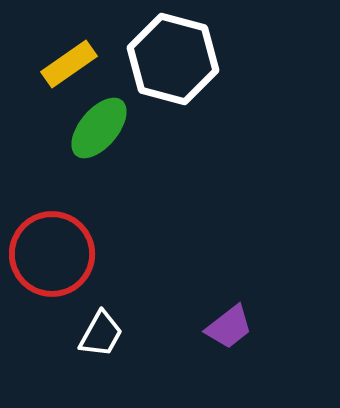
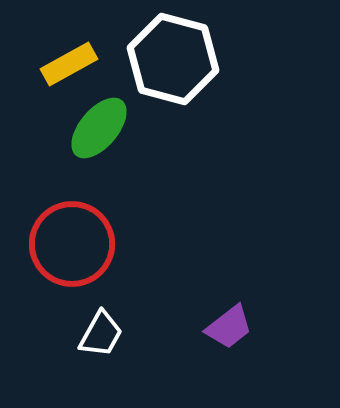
yellow rectangle: rotated 6 degrees clockwise
red circle: moved 20 px right, 10 px up
